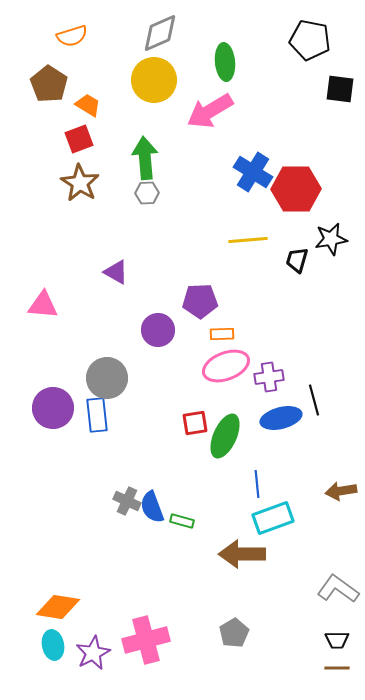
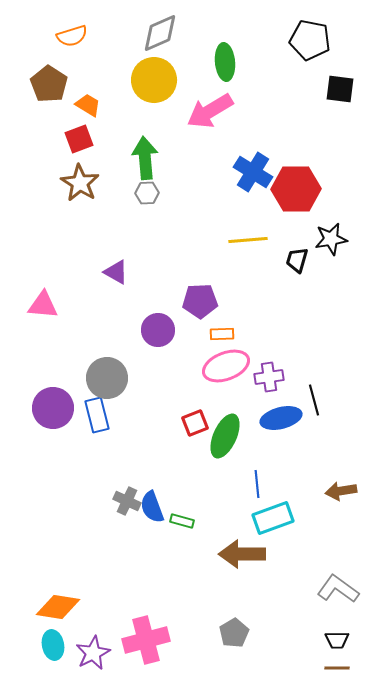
blue rectangle at (97, 415): rotated 8 degrees counterclockwise
red square at (195, 423): rotated 12 degrees counterclockwise
